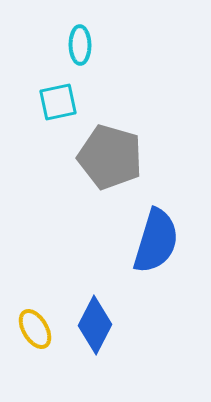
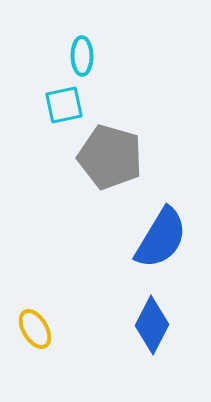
cyan ellipse: moved 2 px right, 11 px down
cyan square: moved 6 px right, 3 px down
blue semicircle: moved 5 px right, 3 px up; rotated 14 degrees clockwise
blue diamond: moved 57 px right
